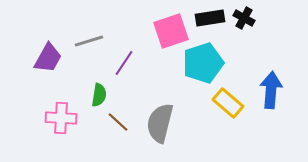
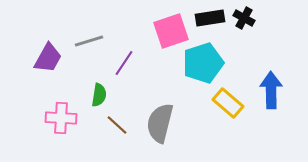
blue arrow: rotated 6 degrees counterclockwise
brown line: moved 1 px left, 3 px down
